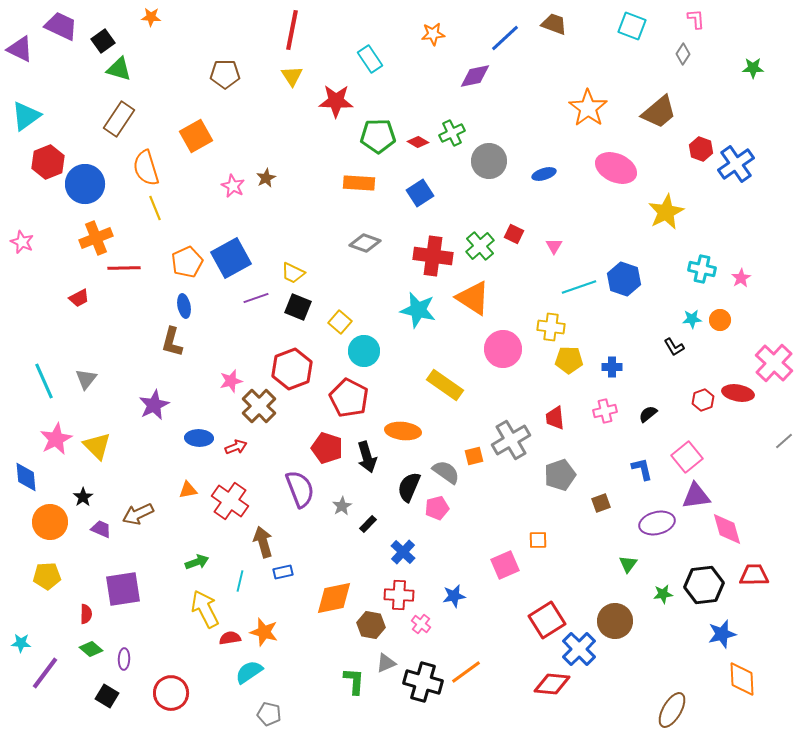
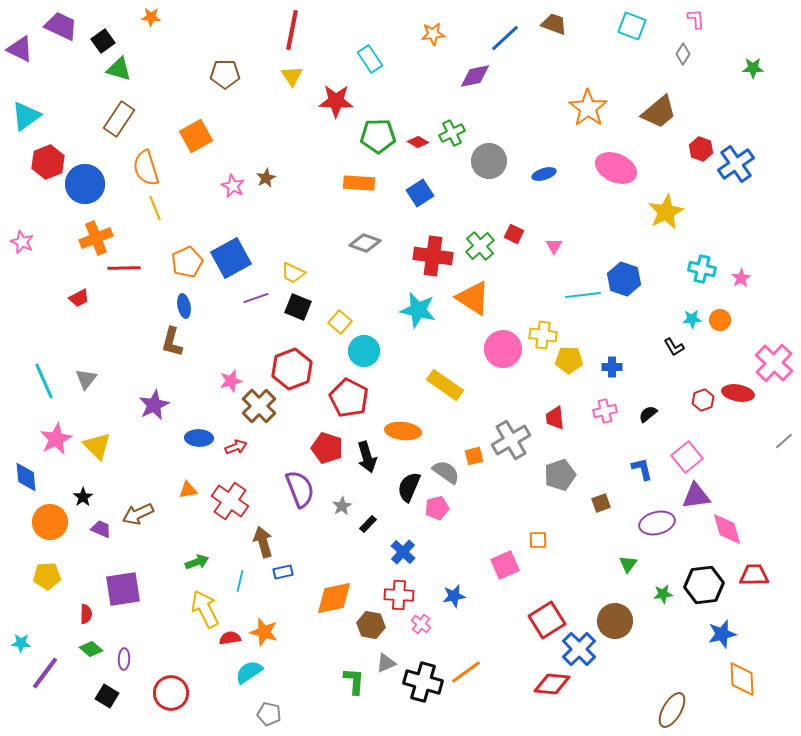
cyan line at (579, 287): moved 4 px right, 8 px down; rotated 12 degrees clockwise
yellow cross at (551, 327): moved 8 px left, 8 px down
